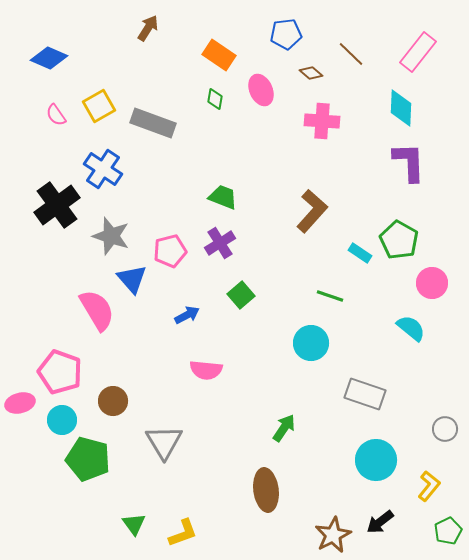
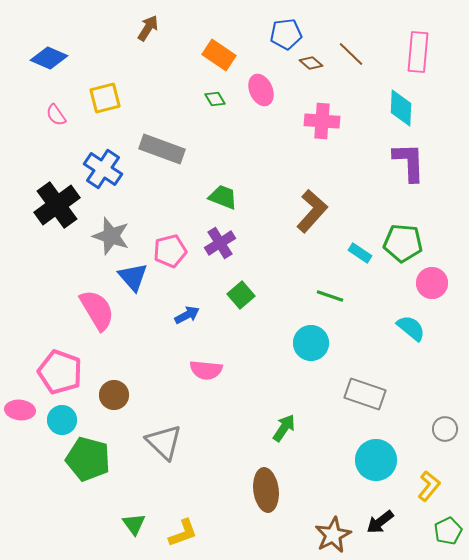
pink rectangle at (418, 52): rotated 33 degrees counterclockwise
brown diamond at (311, 73): moved 10 px up
green diamond at (215, 99): rotated 40 degrees counterclockwise
yellow square at (99, 106): moved 6 px right, 8 px up; rotated 16 degrees clockwise
gray rectangle at (153, 123): moved 9 px right, 26 px down
green pentagon at (399, 240): moved 4 px right, 3 px down; rotated 24 degrees counterclockwise
blue triangle at (132, 279): moved 1 px right, 2 px up
brown circle at (113, 401): moved 1 px right, 6 px up
pink ellipse at (20, 403): moved 7 px down; rotated 20 degrees clockwise
gray triangle at (164, 442): rotated 15 degrees counterclockwise
